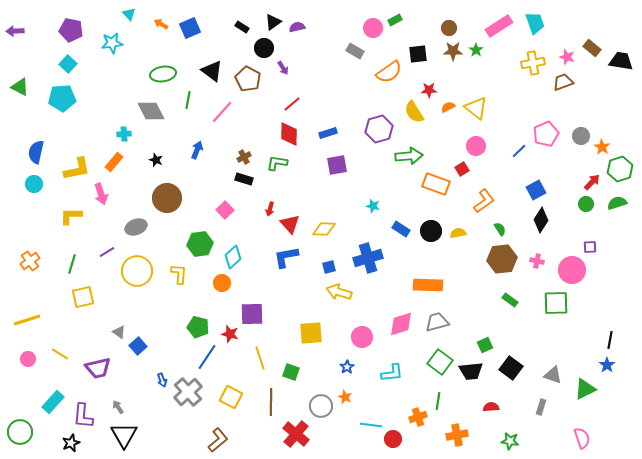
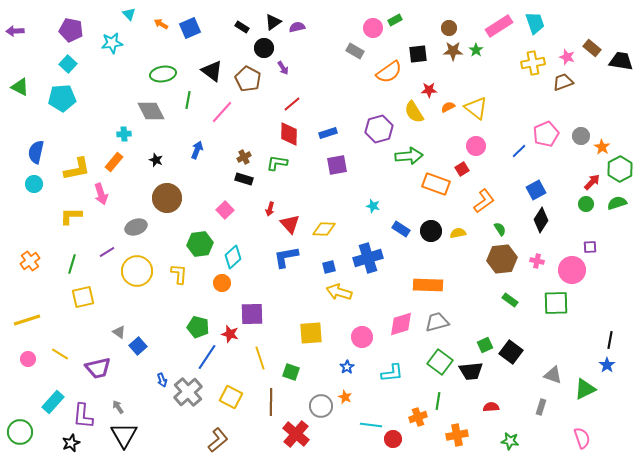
green hexagon at (620, 169): rotated 10 degrees counterclockwise
black square at (511, 368): moved 16 px up
